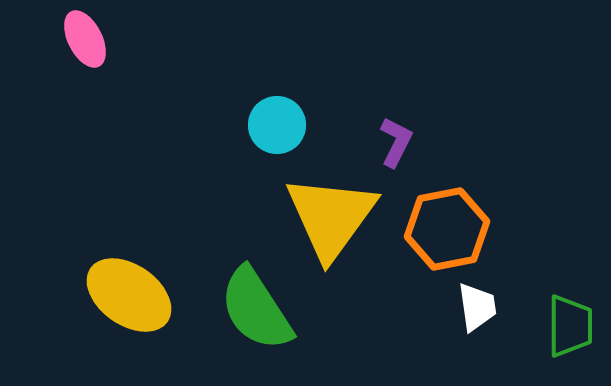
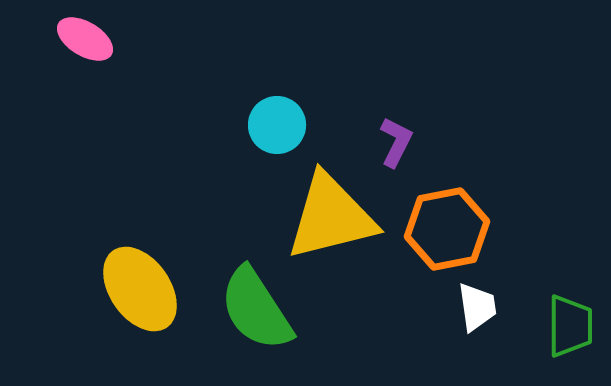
pink ellipse: rotated 32 degrees counterclockwise
yellow triangle: rotated 40 degrees clockwise
yellow ellipse: moved 11 px right, 6 px up; rotated 20 degrees clockwise
